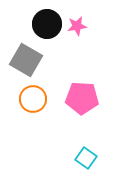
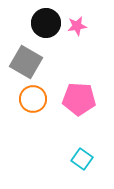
black circle: moved 1 px left, 1 px up
gray square: moved 2 px down
pink pentagon: moved 3 px left, 1 px down
cyan square: moved 4 px left, 1 px down
